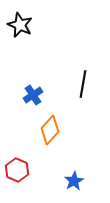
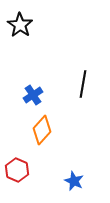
black star: rotated 10 degrees clockwise
orange diamond: moved 8 px left
blue star: rotated 18 degrees counterclockwise
